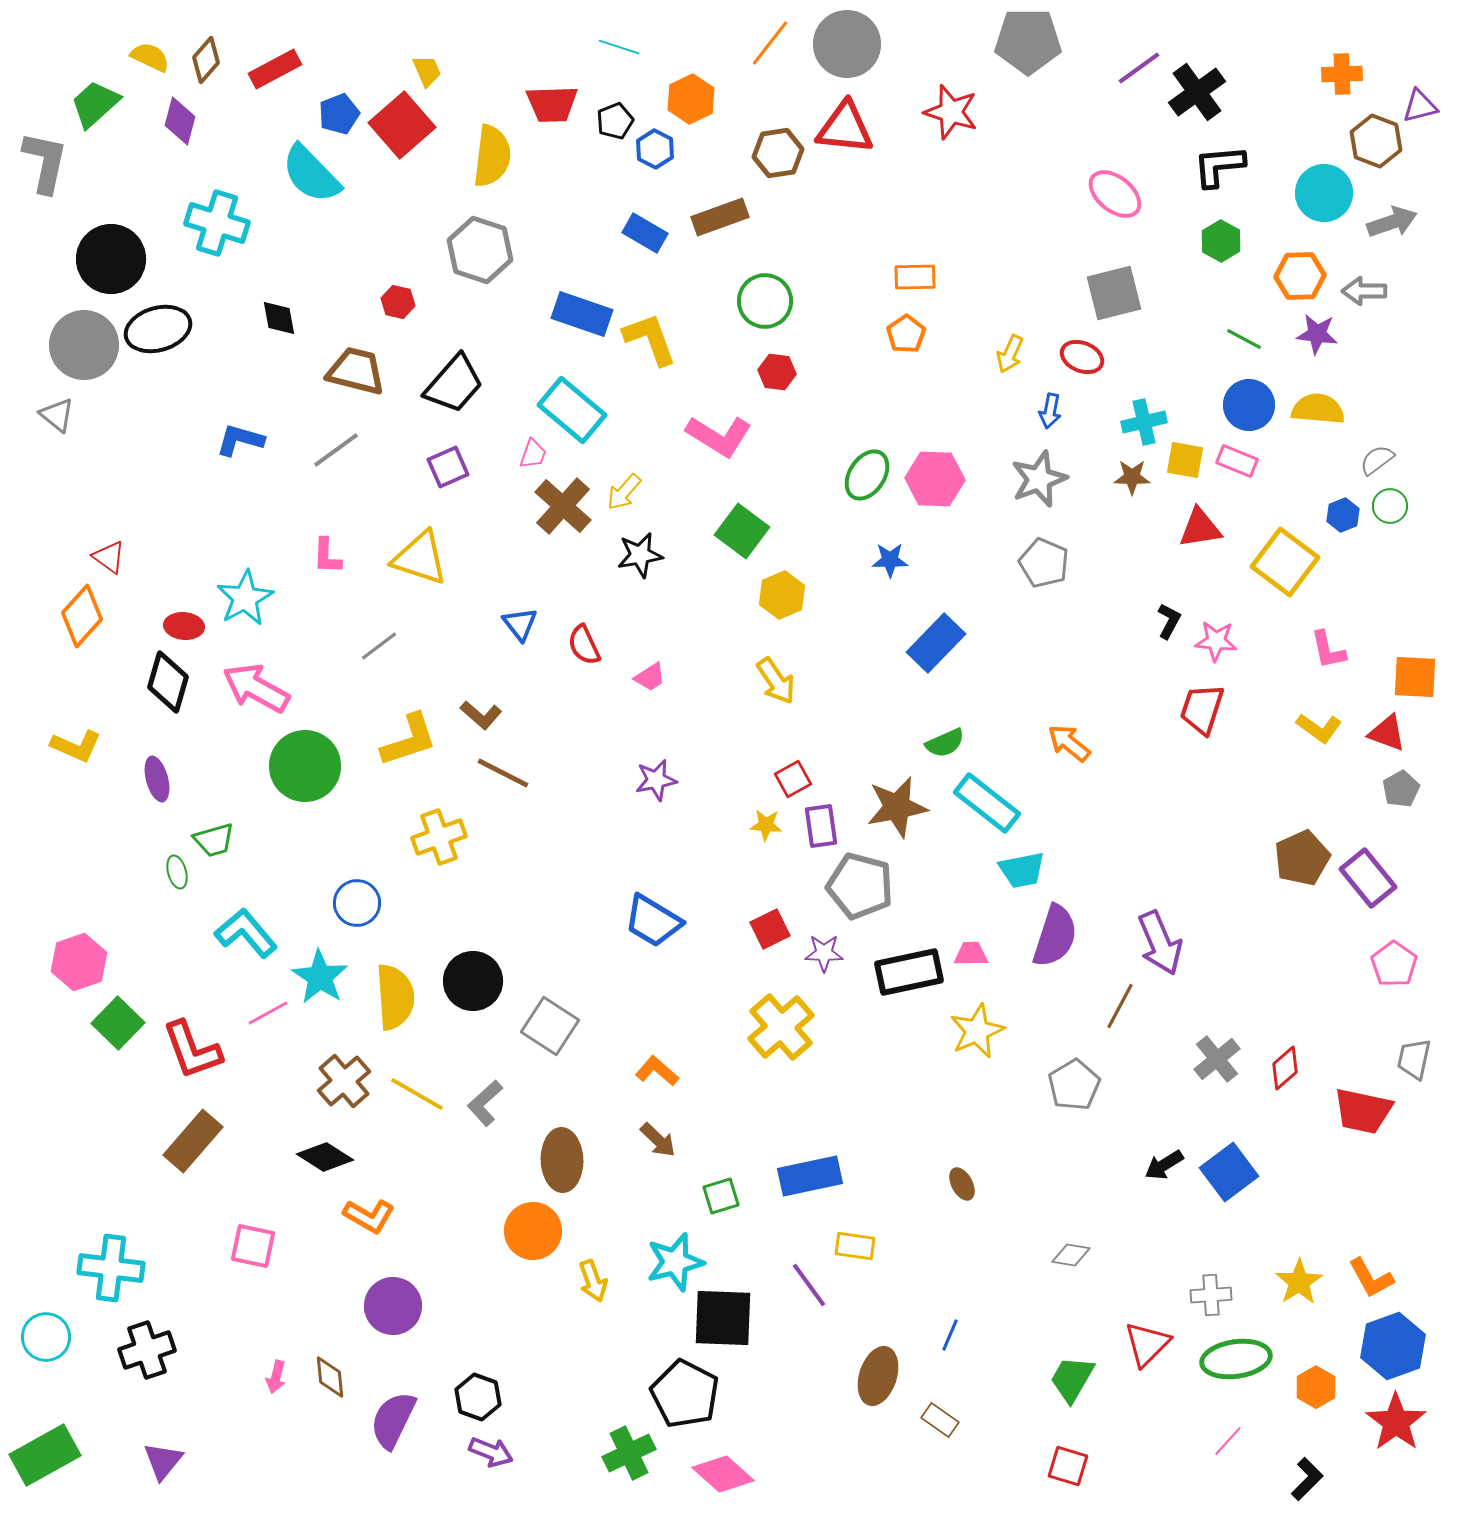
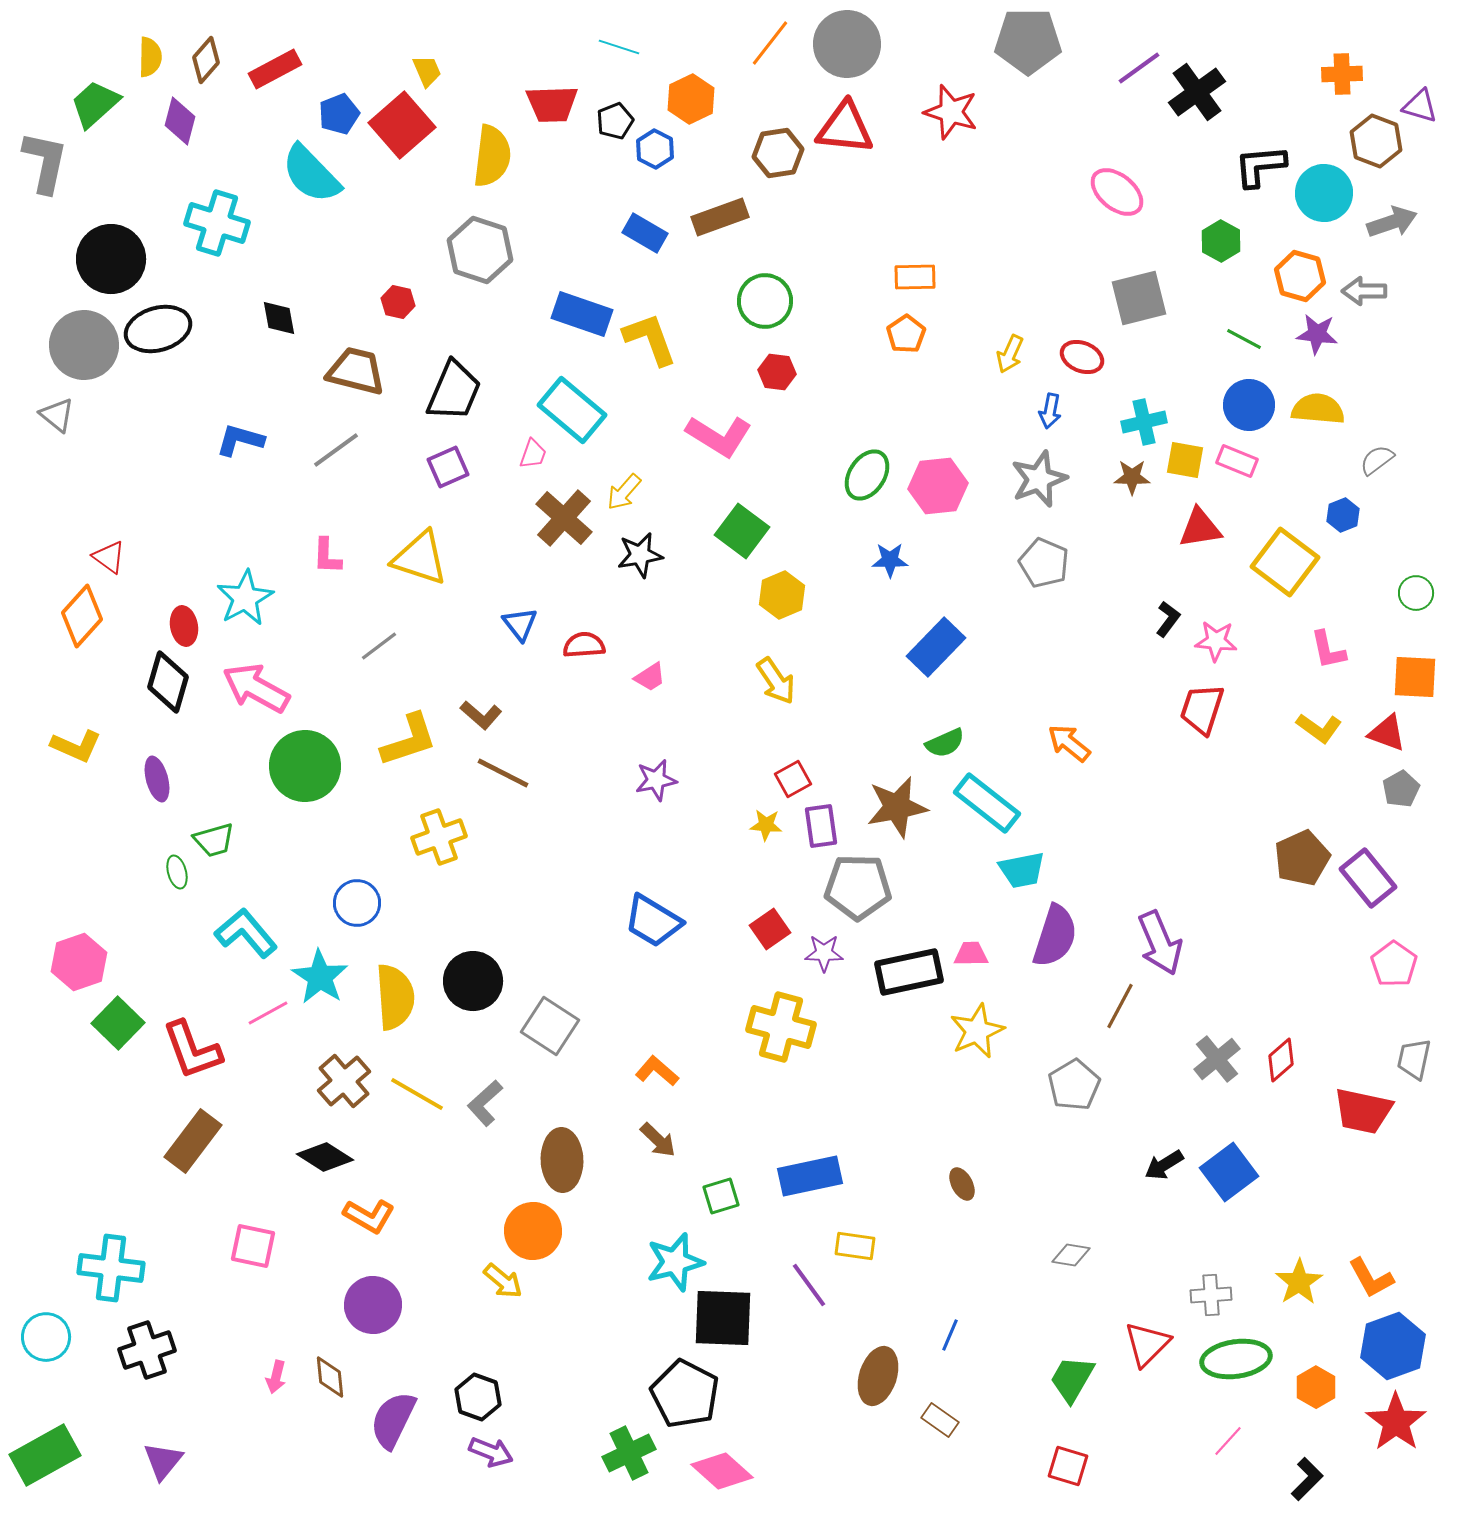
yellow semicircle at (150, 57): rotated 66 degrees clockwise
purple triangle at (1420, 106): rotated 30 degrees clockwise
black L-shape at (1219, 166): moved 41 px right
pink ellipse at (1115, 194): moved 2 px right, 2 px up
orange hexagon at (1300, 276): rotated 18 degrees clockwise
gray square at (1114, 293): moved 25 px right, 5 px down
black trapezoid at (454, 384): moved 7 px down; rotated 18 degrees counterclockwise
pink hexagon at (935, 479): moved 3 px right, 7 px down; rotated 8 degrees counterclockwise
brown cross at (563, 506): moved 1 px right, 12 px down
green circle at (1390, 506): moved 26 px right, 87 px down
black L-shape at (1169, 621): moved 1 px left, 2 px up; rotated 9 degrees clockwise
red ellipse at (184, 626): rotated 75 degrees clockwise
blue rectangle at (936, 643): moved 4 px down
red semicircle at (584, 645): rotated 111 degrees clockwise
gray pentagon at (860, 886): moved 2 px left, 1 px down; rotated 14 degrees counterclockwise
red square at (770, 929): rotated 9 degrees counterclockwise
yellow cross at (781, 1027): rotated 34 degrees counterclockwise
red diamond at (1285, 1068): moved 4 px left, 8 px up
brown rectangle at (193, 1141): rotated 4 degrees counterclockwise
yellow arrow at (593, 1281): moved 90 px left; rotated 30 degrees counterclockwise
purple circle at (393, 1306): moved 20 px left, 1 px up
pink diamond at (723, 1474): moved 1 px left, 3 px up
